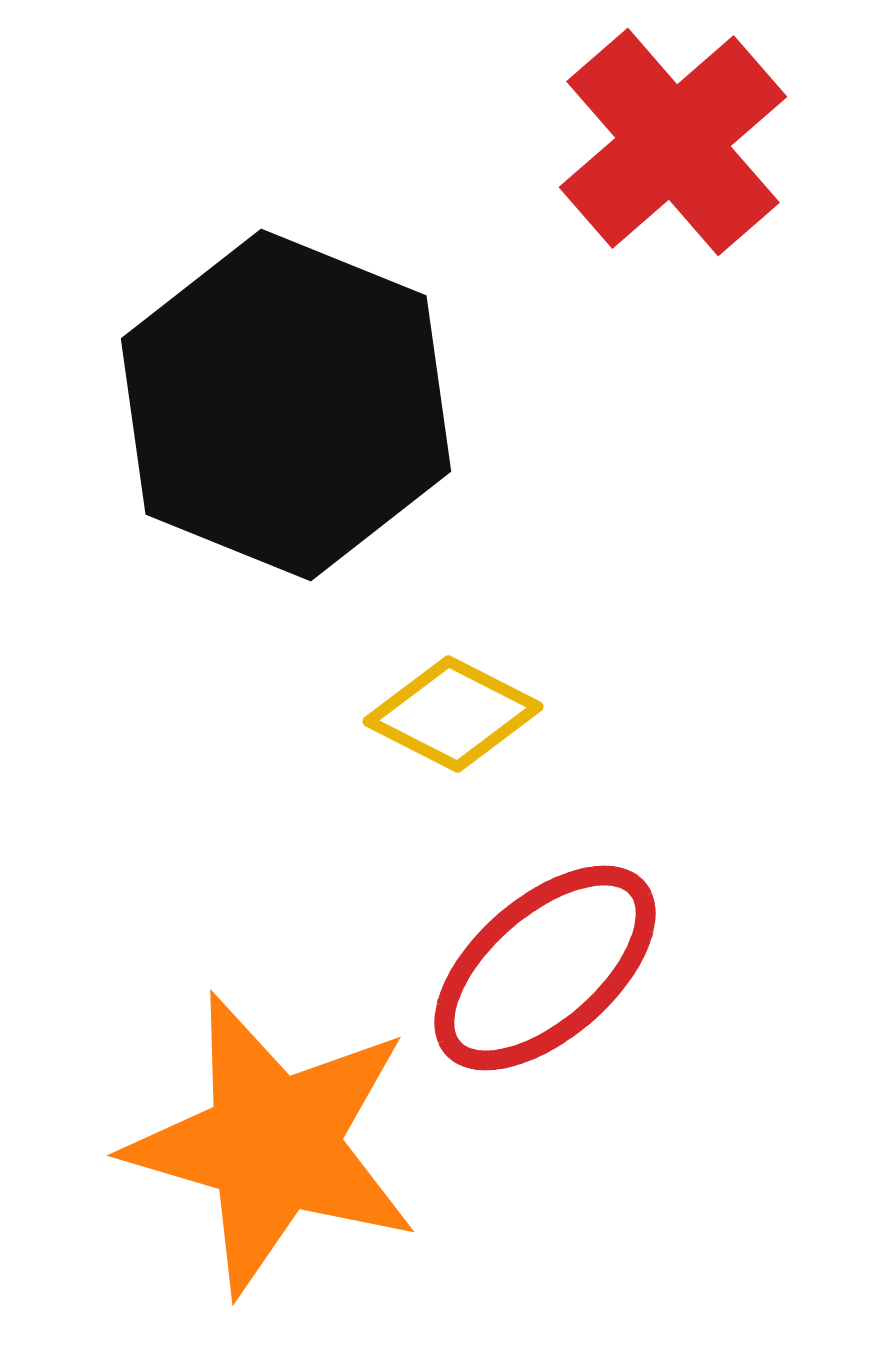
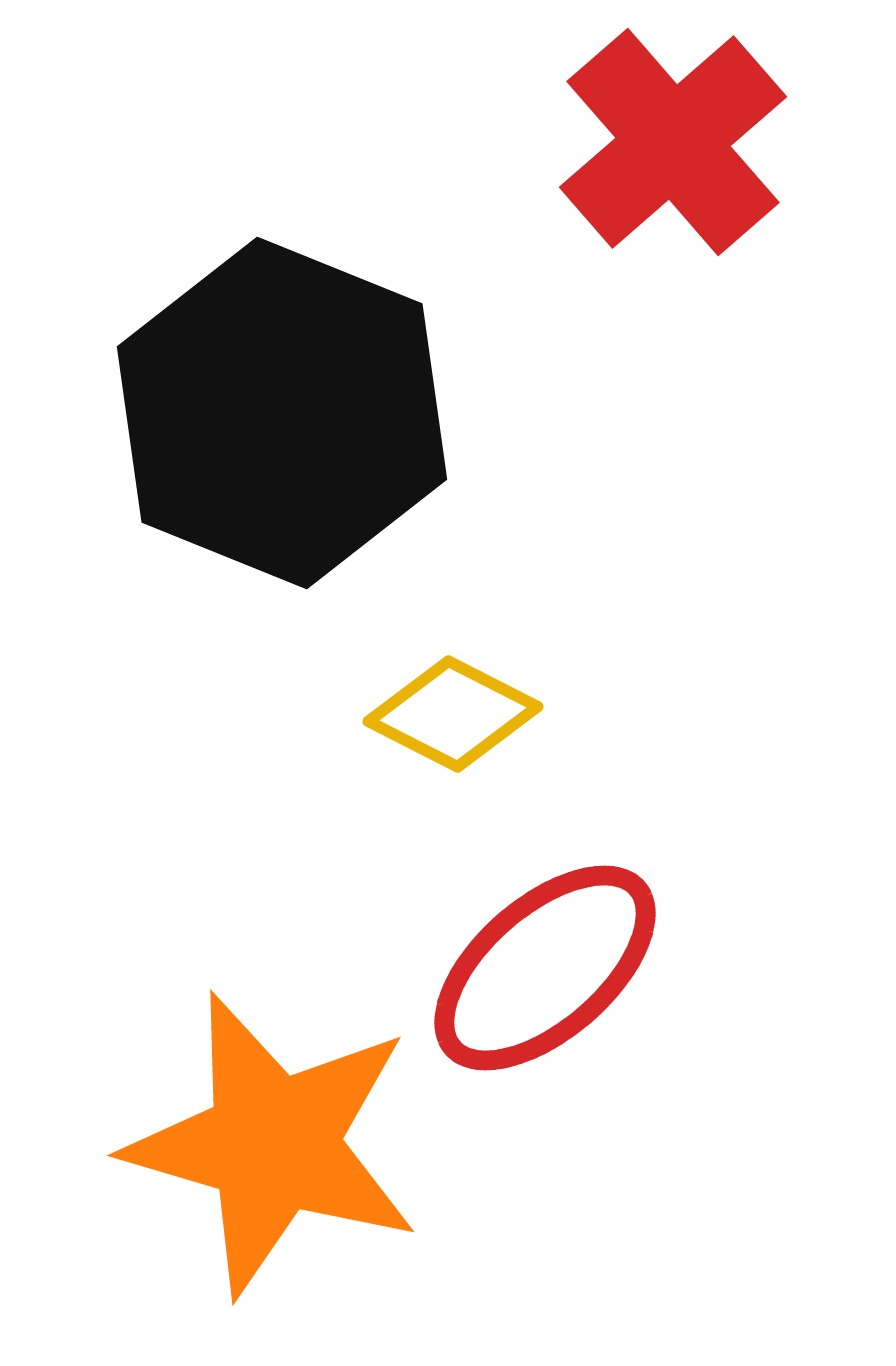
black hexagon: moved 4 px left, 8 px down
